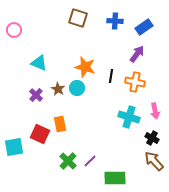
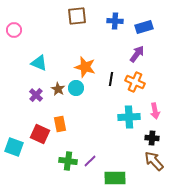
brown square: moved 1 px left, 2 px up; rotated 24 degrees counterclockwise
blue rectangle: rotated 18 degrees clockwise
black line: moved 3 px down
orange cross: rotated 12 degrees clockwise
cyan circle: moved 1 px left
cyan cross: rotated 20 degrees counterclockwise
black cross: rotated 24 degrees counterclockwise
cyan square: rotated 30 degrees clockwise
green cross: rotated 36 degrees counterclockwise
